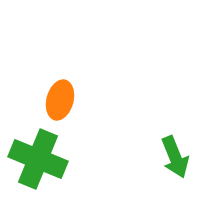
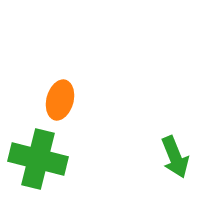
green cross: rotated 8 degrees counterclockwise
